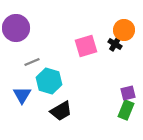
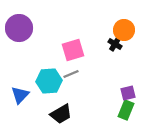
purple circle: moved 3 px right
pink square: moved 13 px left, 4 px down
gray line: moved 39 px right, 12 px down
cyan hexagon: rotated 20 degrees counterclockwise
blue triangle: moved 2 px left; rotated 12 degrees clockwise
black trapezoid: moved 3 px down
